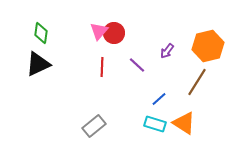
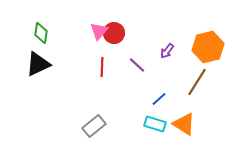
orange hexagon: moved 1 px down
orange triangle: moved 1 px down
